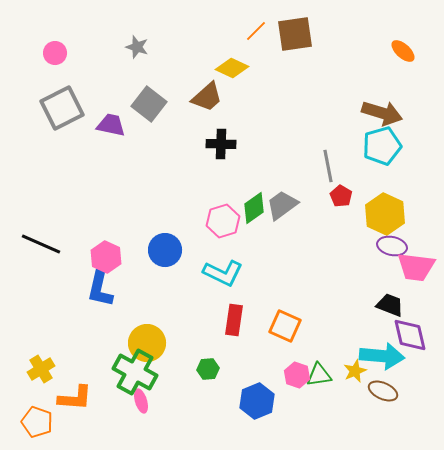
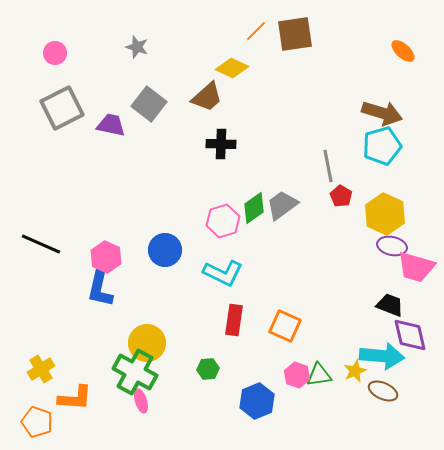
pink trapezoid at (416, 267): rotated 9 degrees clockwise
